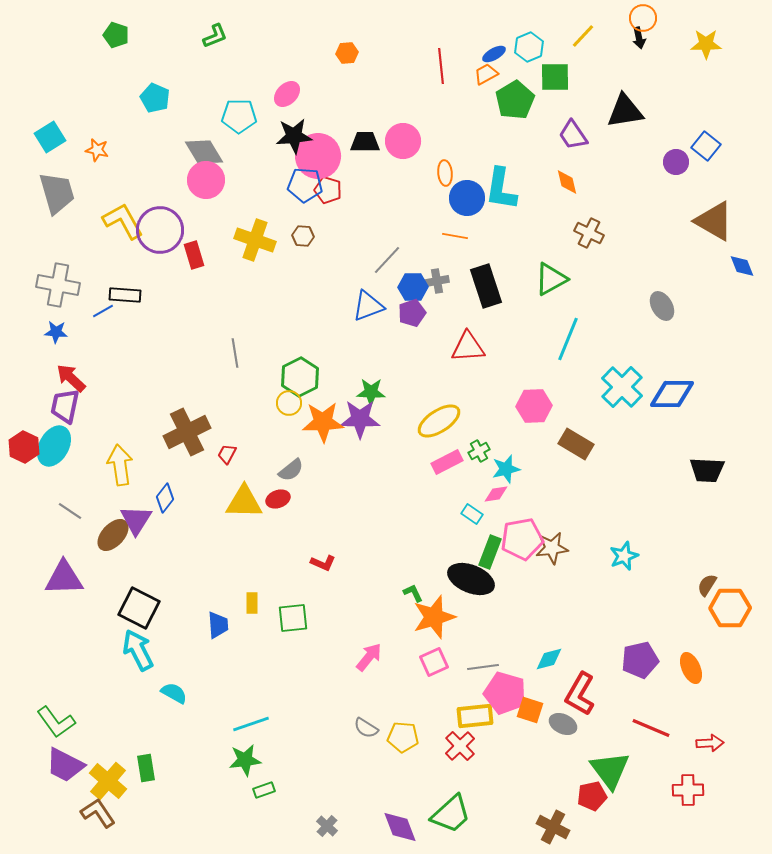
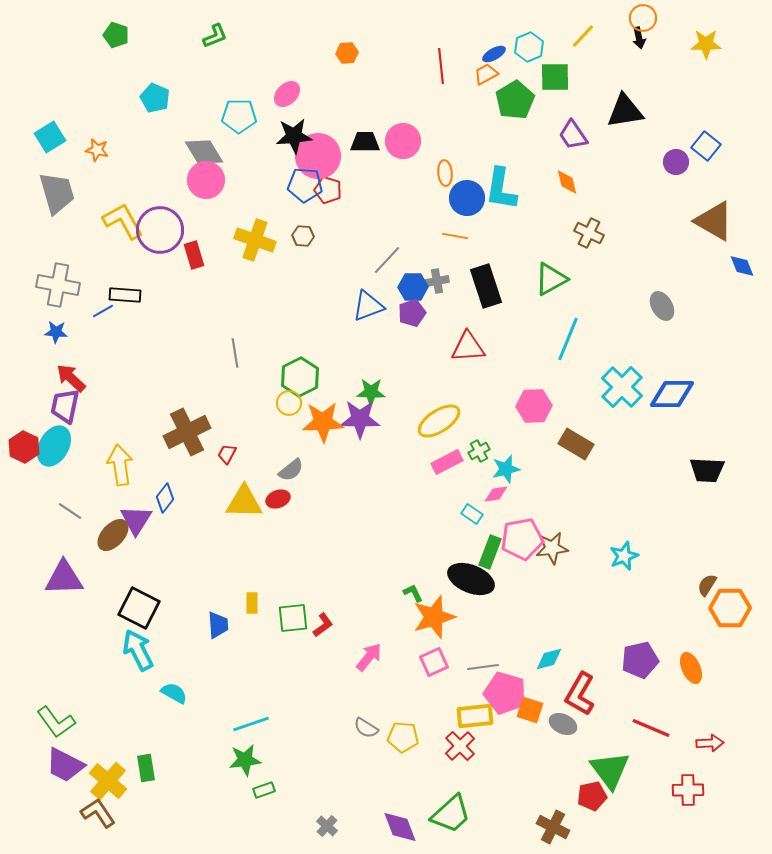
red L-shape at (323, 563): moved 62 px down; rotated 60 degrees counterclockwise
